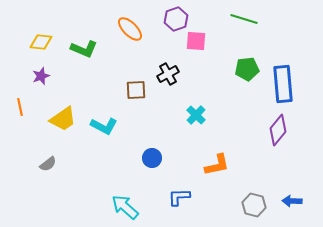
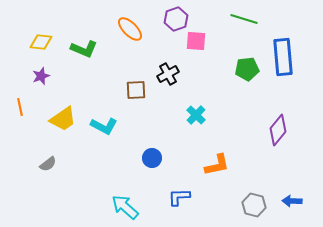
blue rectangle: moved 27 px up
